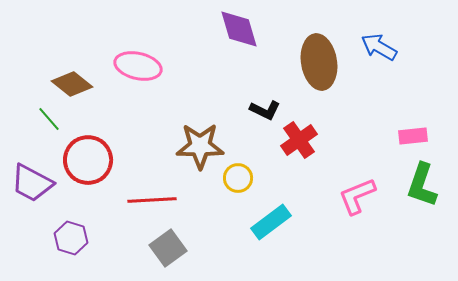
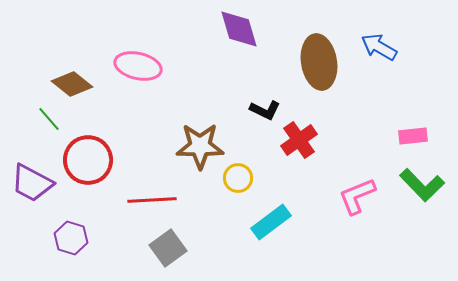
green L-shape: rotated 63 degrees counterclockwise
